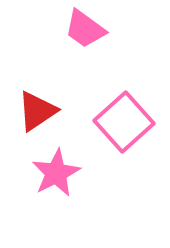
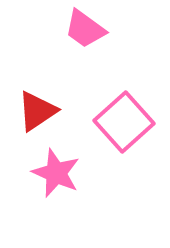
pink star: rotated 21 degrees counterclockwise
